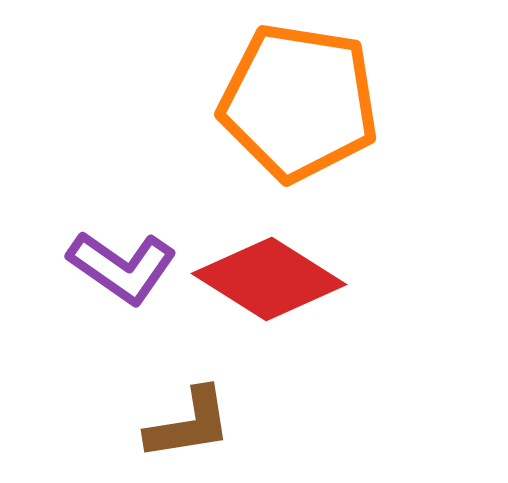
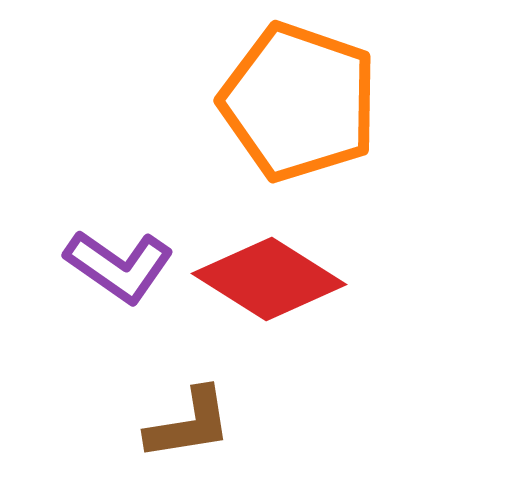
orange pentagon: rotated 10 degrees clockwise
purple L-shape: moved 3 px left, 1 px up
